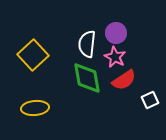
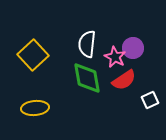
purple circle: moved 17 px right, 15 px down
